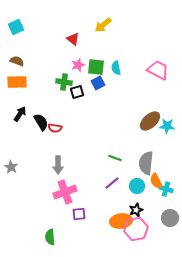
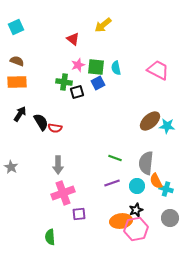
purple line: rotated 21 degrees clockwise
pink cross: moved 2 px left, 1 px down
